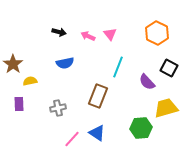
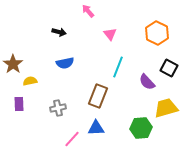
pink arrow: moved 25 px up; rotated 24 degrees clockwise
blue triangle: moved 1 px left, 5 px up; rotated 36 degrees counterclockwise
